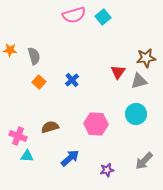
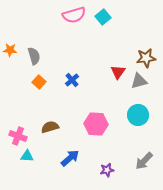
cyan circle: moved 2 px right, 1 px down
